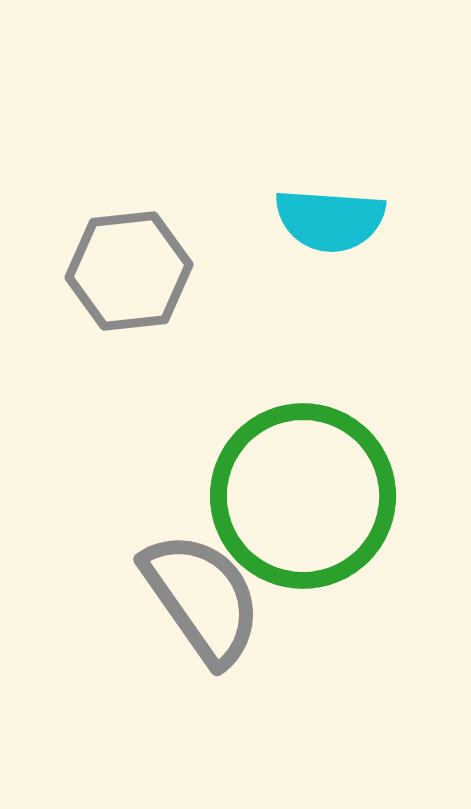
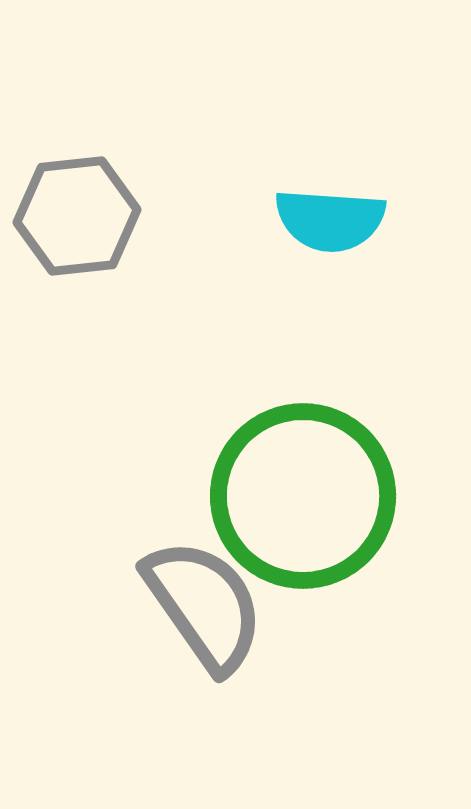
gray hexagon: moved 52 px left, 55 px up
gray semicircle: moved 2 px right, 7 px down
